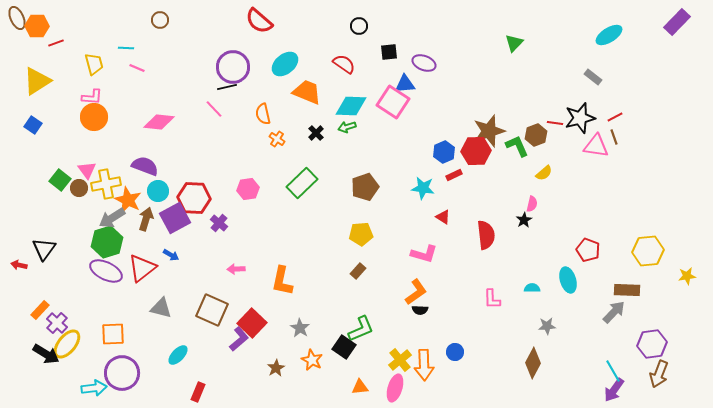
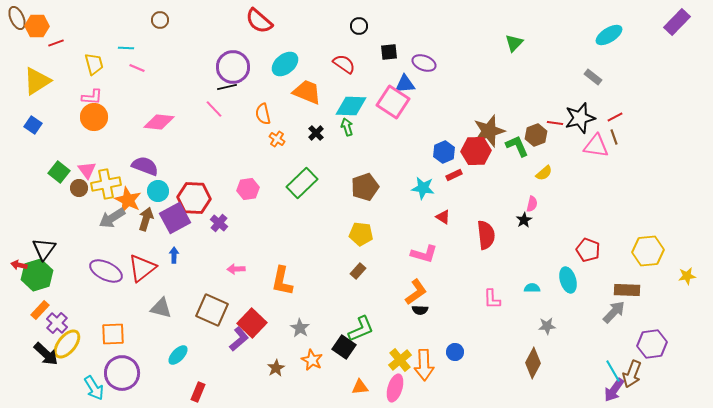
green arrow at (347, 127): rotated 90 degrees clockwise
green square at (60, 180): moved 1 px left, 8 px up
yellow pentagon at (361, 234): rotated 10 degrees clockwise
green hexagon at (107, 242): moved 70 px left, 33 px down
blue arrow at (171, 255): moved 3 px right; rotated 119 degrees counterclockwise
black arrow at (46, 354): rotated 12 degrees clockwise
brown arrow at (659, 374): moved 27 px left
cyan arrow at (94, 388): rotated 65 degrees clockwise
